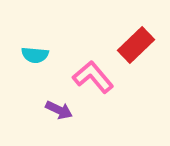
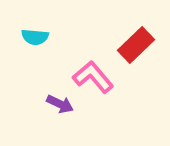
cyan semicircle: moved 18 px up
purple arrow: moved 1 px right, 6 px up
